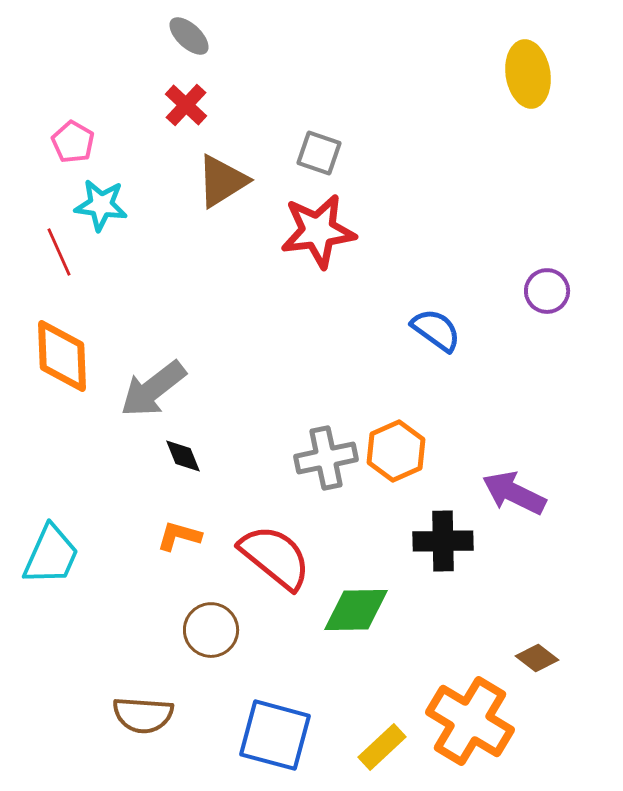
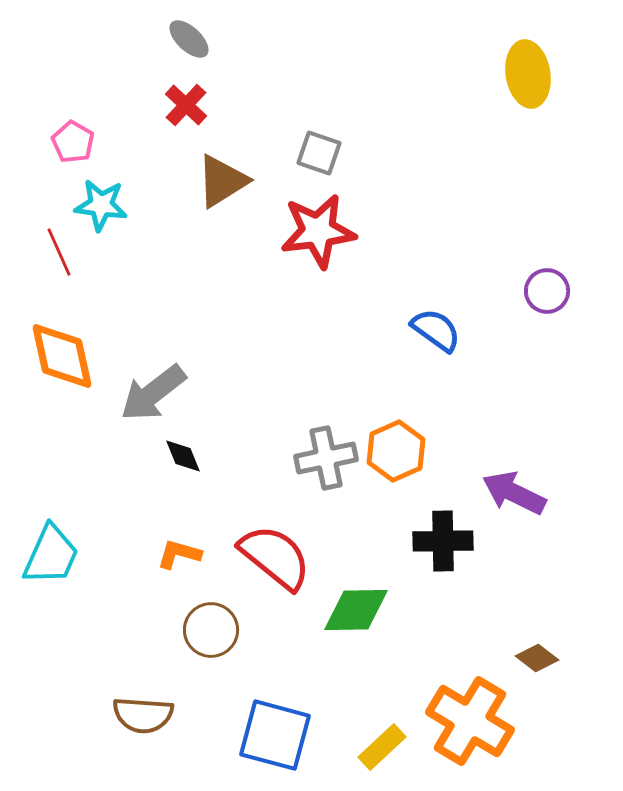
gray ellipse: moved 3 px down
orange diamond: rotated 10 degrees counterclockwise
gray arrow: moved 4 px down
orange L-shape: moved 18 px down
